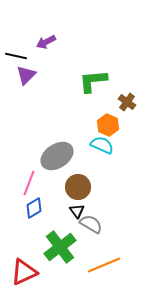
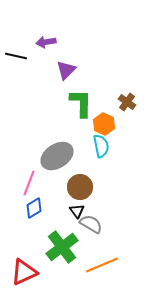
purple arrow: rotated 18 degrees clockwise
purple triangle: moved 40 px right, 5 px up
green L-shape: moved 12 px left, 22 px down; rotated 96 degrees clockwise
orange hexagon: moved 4 px left, 1 px up
cyan semicircle: moved 1 px left, 1 px down; rotated 55 degrees clockwise
brown circle: moved 2 px right
green cross: moved 2 px right
orange line: moved 2 px left
